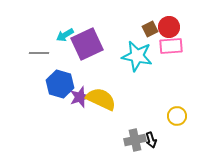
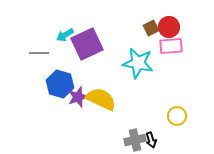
brown square: moved 1 px right, 1 px up
cyan star: moved 1 px right, 7 px down
purple star: moved 2 px left
